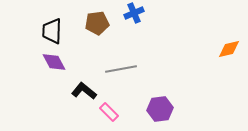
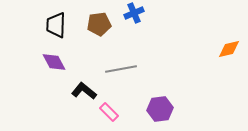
brown pentagon: moved 2 px right, 1 px down
black trapezoid: moved 4 px right, 6 px up
